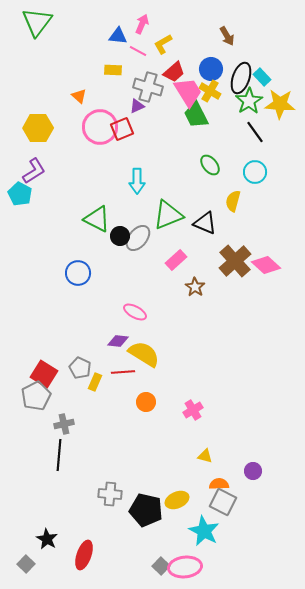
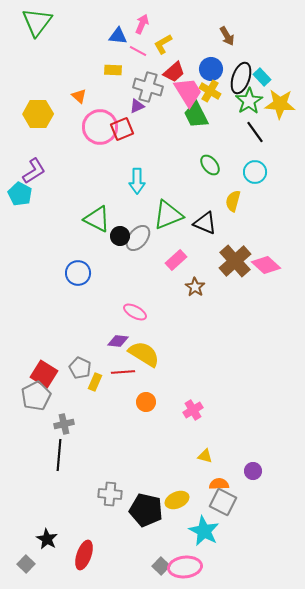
yellow hexagon at (38, 128): moved 14 px up
